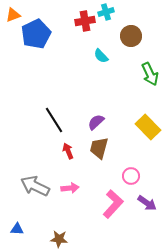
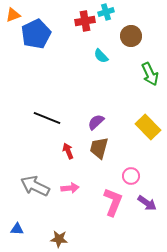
black line: moved 7 px left, 2 px up; rotated 36 degrees counterclockwise
pink L-shape: moved 2 px up; rotated 20 degrees counterclockwise
